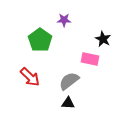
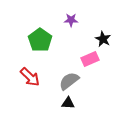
purple star: moved 7 px right
pink rectangle: rotated 36 degrees counterclockwise
